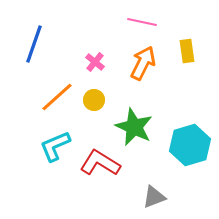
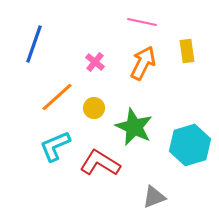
yellow circle: moved 8 px down
